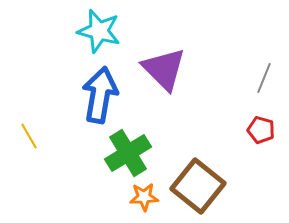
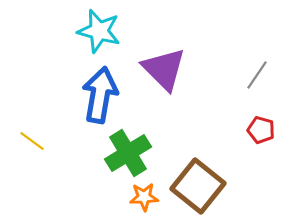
gray line: moved 7 px left, 3 px up; rotated 12 degrees clockwise
yellow line: moved 3 px right, 5 px down; rotated 24 degrees counterclockwise
